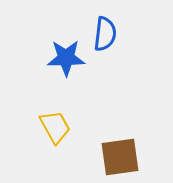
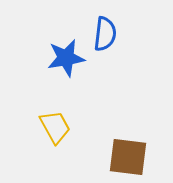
blue star: rotated 9 degrees counterclockwise
brown square: moved 8 px right; rotated 15 degrees clockwise
